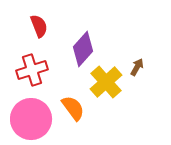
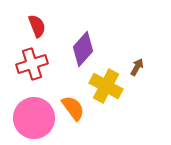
red semicircle: moved 2 px left
red cross: moved 6 px up
yellow cross: moved 4 px down; rotated 20 degrees counterclockwise
pink circle: moved 3 px right, 1 px up
